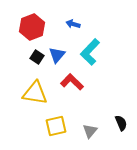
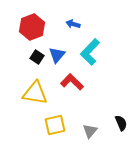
yellow square: moved 1 px left, 1 px up
